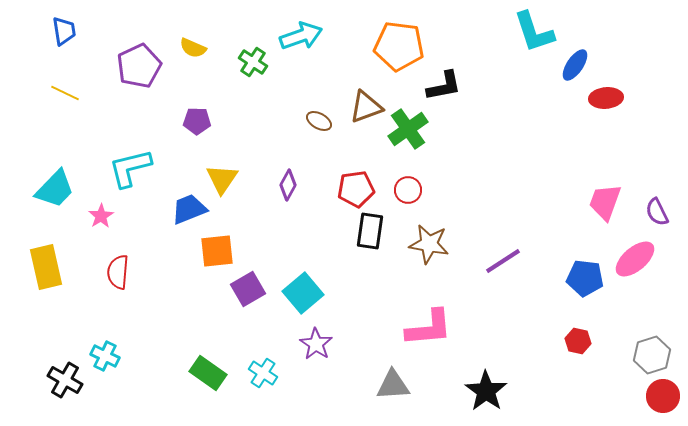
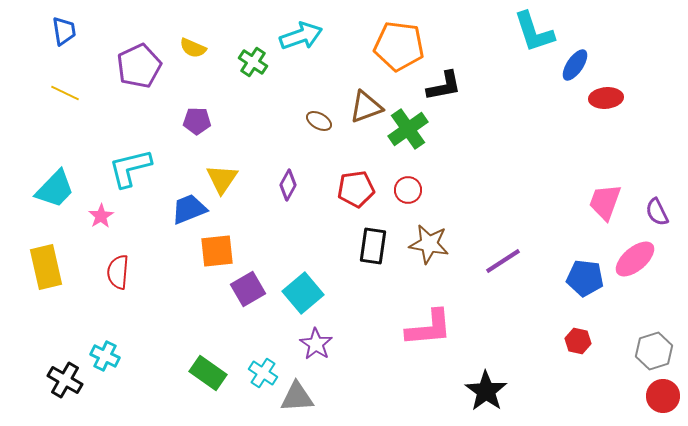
black rectangle at (370, 231): moved 3 px right, 15 px down
gray hexagon at (652, 355): moved 2 px right, 4 px up
gray triangle at (393, 385): moved 96 px left, 12 px down
